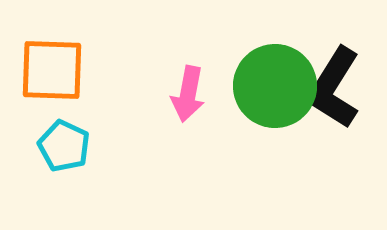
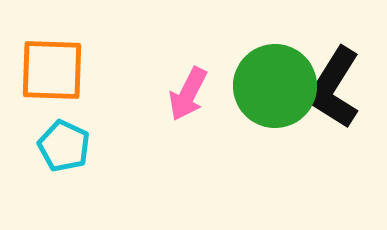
pink arrow: rotated 16 degrees clockwise
